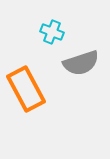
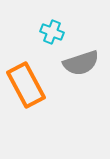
orange rectangle: moved 4 px up
